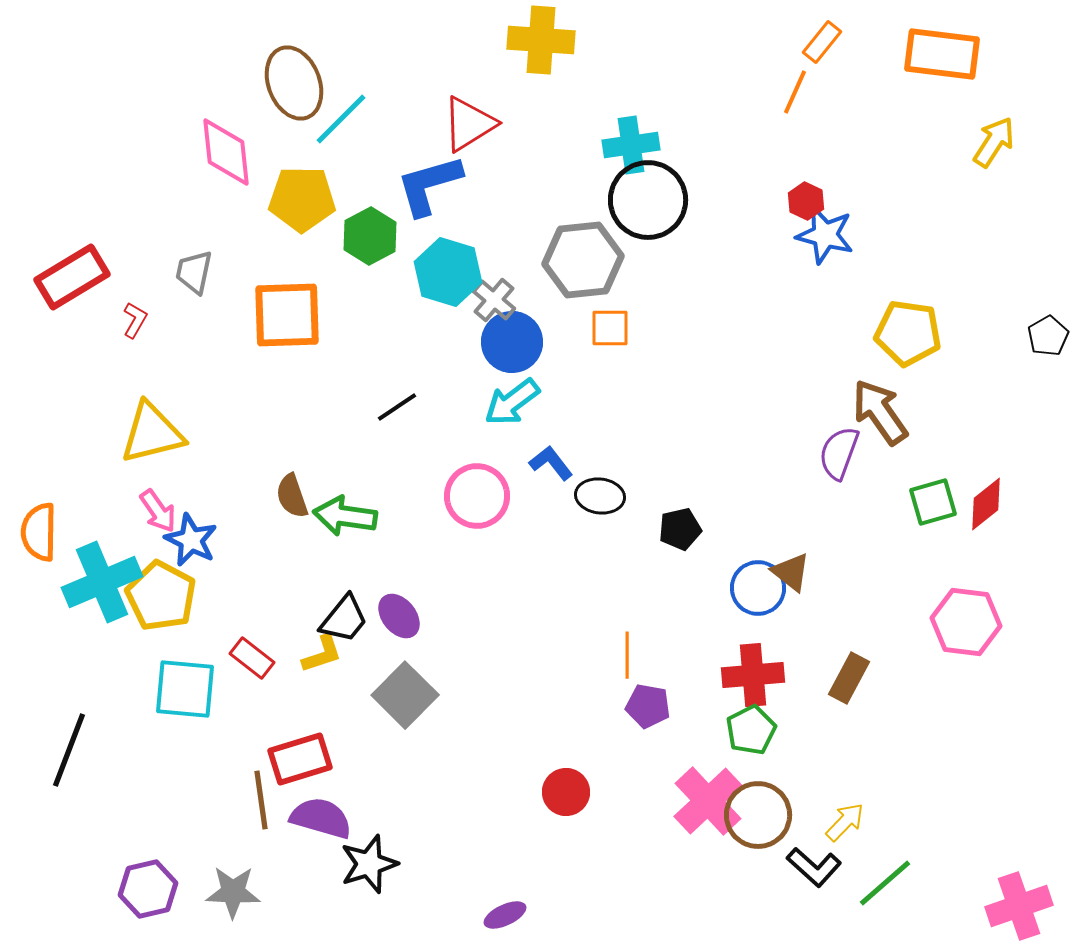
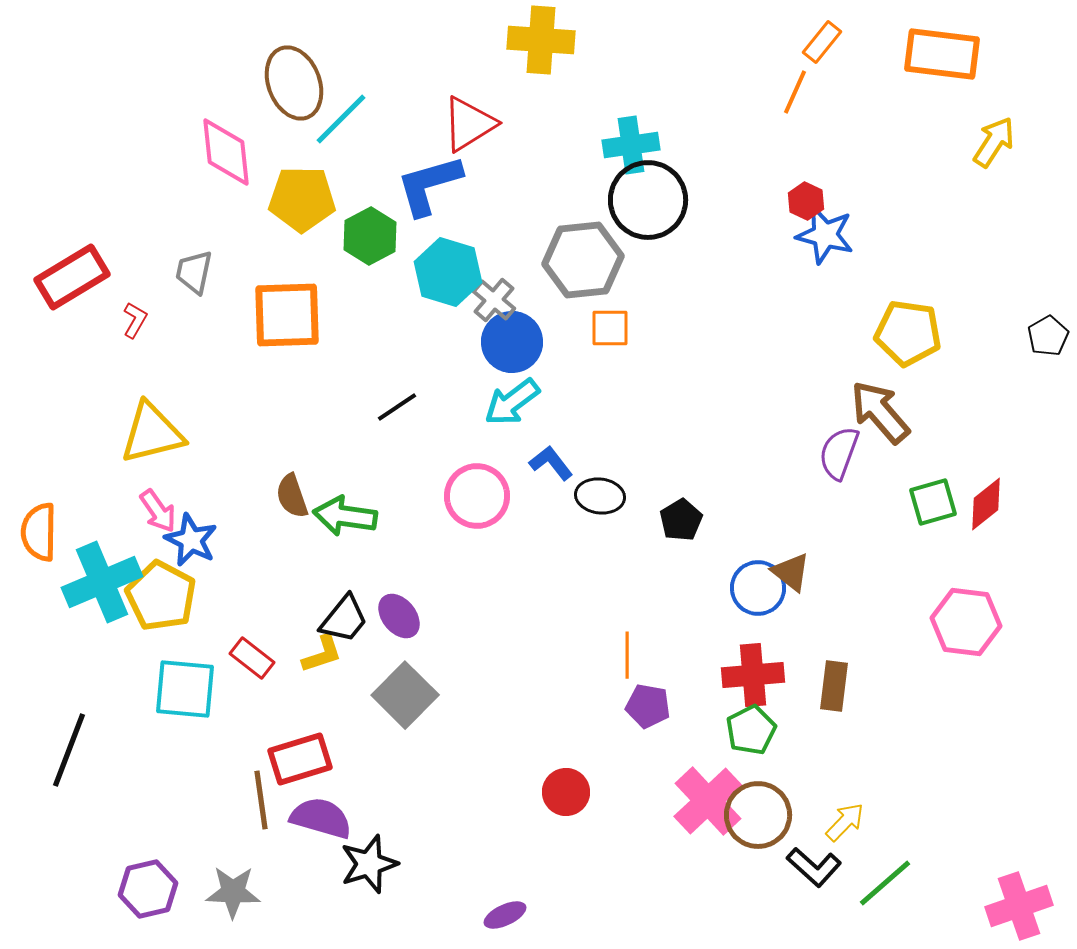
brown arrow at (880, 412): rotated 6 degrees counterclockwise
black pentagon at (680, 529): moved 1 px right, 9 px up; rotated 18 degrees counterclockwise
brown rectangle at (849, 678): moved 15 px left, 8 px down; rotated 21 degrees counterclockwise
